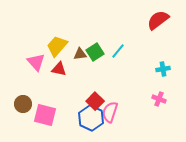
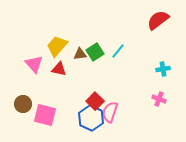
pink triangle: moved 2 px left, 2 px down
